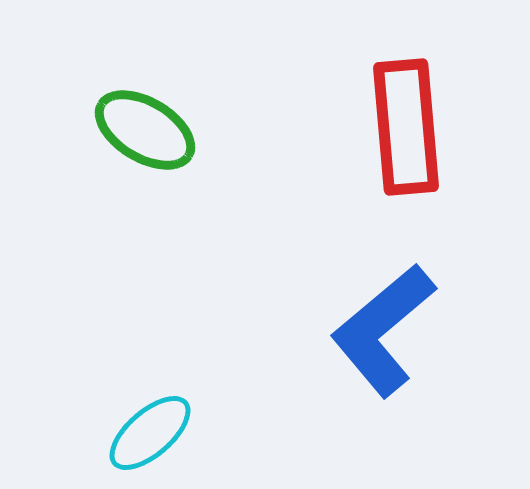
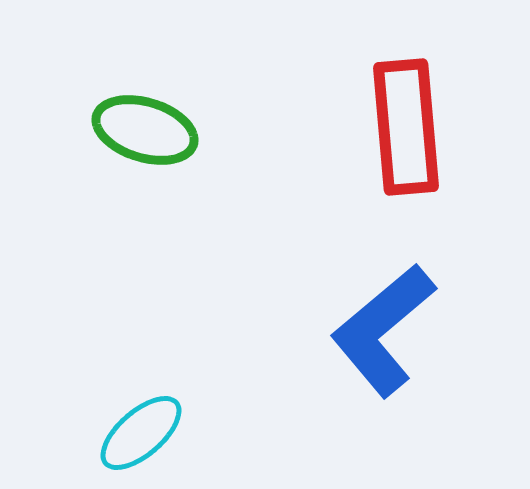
green ellipse: rotated 14 degrees counterclockwise
cyan ellipse: moved 9 px left
